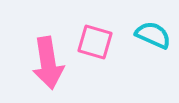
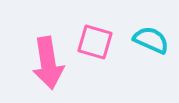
cyan semicircle: moved 2 px left, 5 px down
